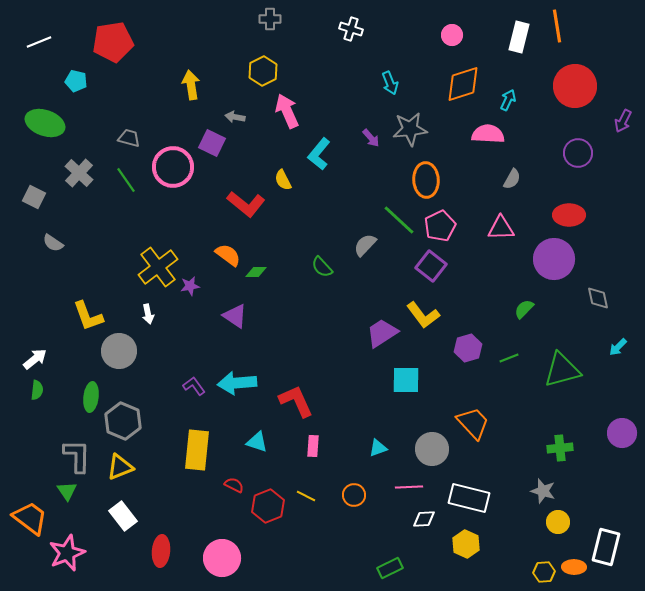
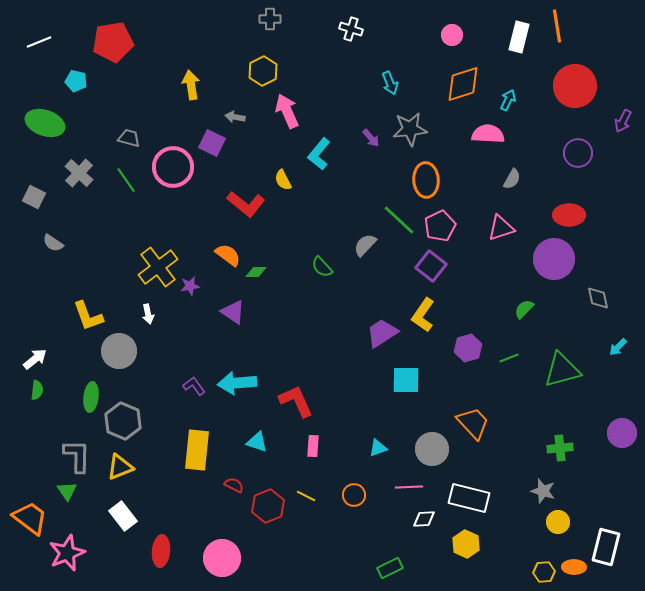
pink triangle at (501, 228): rotated 16 degrees counterclockwise
yellow L-shape at (423, 315): rotated 72 degrees clockwise
purple triangle at (235, 316): moved 2 px left, 4 px up
